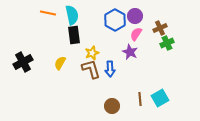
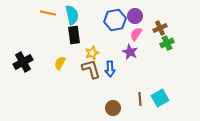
blue hexagon: rotated 20 degrees clockwise
brown circle: moved 1 px right, 2 px down
